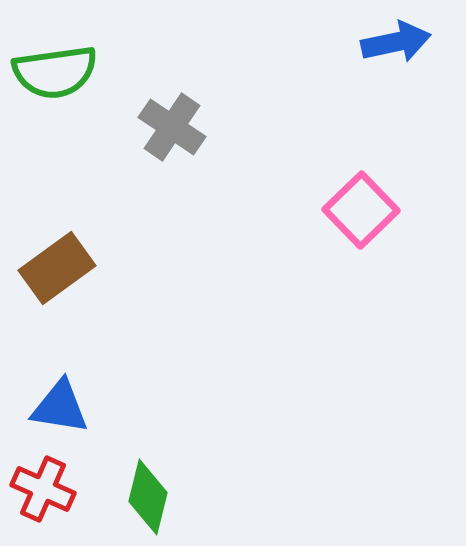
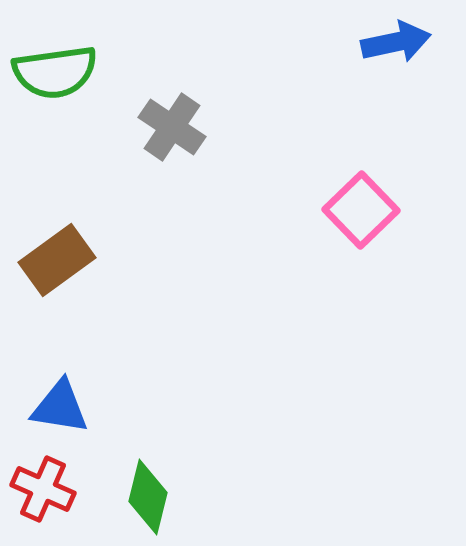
brown rectangle: moved 8 px up
